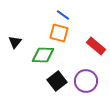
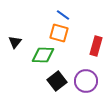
red rectangle: rotated 66 degrees clockwise
